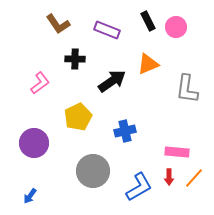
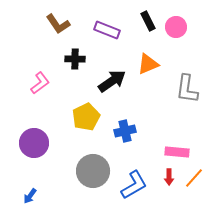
yellow pentagon: moved 8 px right
blue L-shape: moved 5 px left, 2 px up
